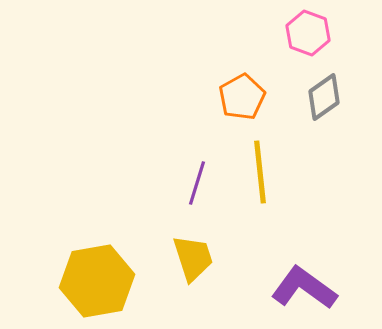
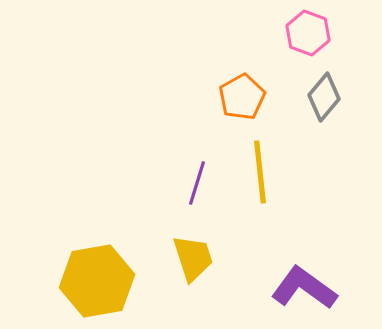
gray diamond: rotated 15 degrees counterclockwise
